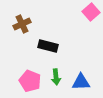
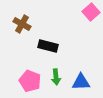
brown cross: rotated 36 degrees counterclockwise
